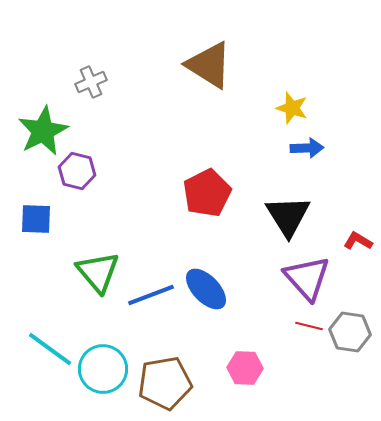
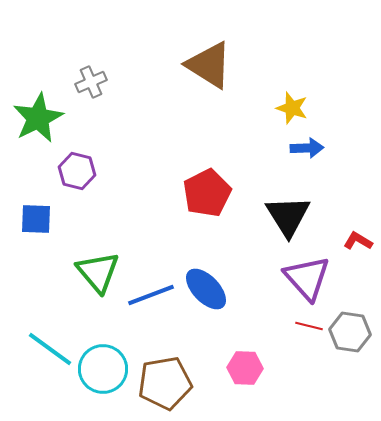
green star: moved 5 px left, 13 px up
